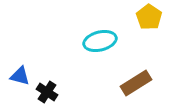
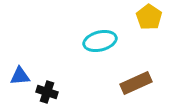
blue triangle: rotated 20 degrees counterclockwise
brown rectangle: rotated 8 degrees clockwise
black cross: rotated 15 degrees counterclockwise
